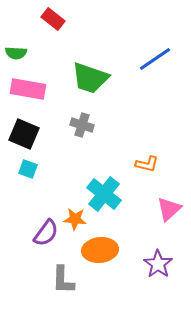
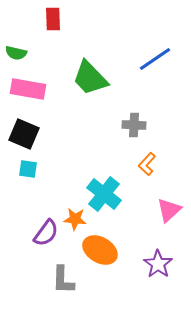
red rectangle: rotated 50 degrees clockwise
green semicircle: rotated 10 degrees clockwise
green trapezoid: rotated 27 degrees clockwise
gray cross: moved 52 px right; rotated 15 degrees counterclockwise
orange L-shape: rotated 120 degrees clockwise
cyan square: rotated 12 degrees counterclockwise
pink triangle: moved 1 px down
orange ellipse: rotated 36 degrees clockwise
